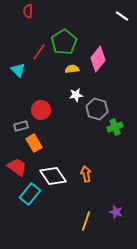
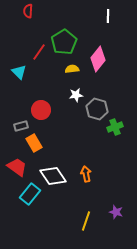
white line: moved 14 px left; rotated 56 degrees clockwise
cyan triangle: moved 1 px right, 2 px down
